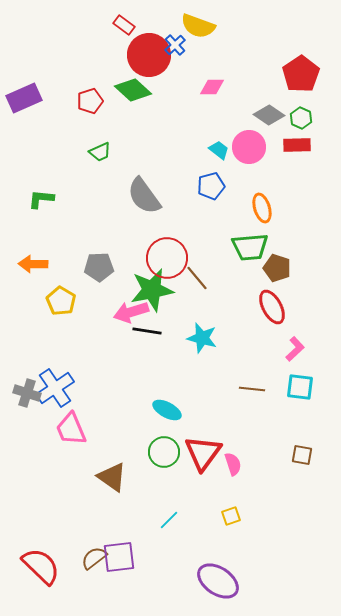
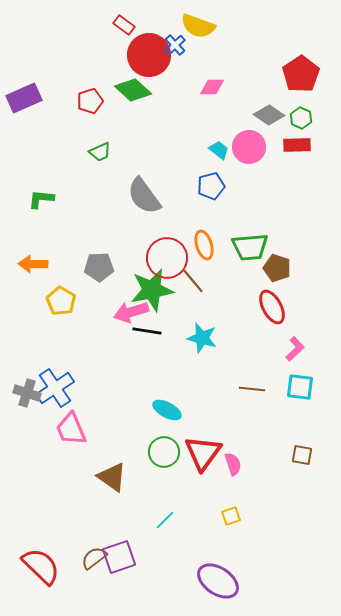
orange ellipse at (262, 208): moved 58 px left, 37 px down
brown line at (197, 278): moved 4 px left, 3 px down
cyan line at (169, 520): moved 4 px left
purple square at (119, 557): rotated 12 degrees counterclockwise
